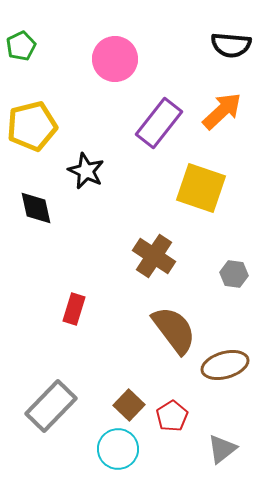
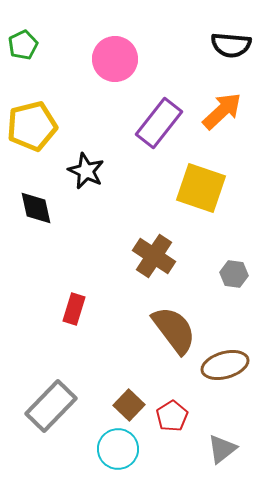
green pentagon: moved 2 px right, 1 px up
